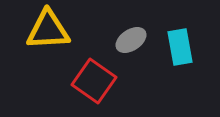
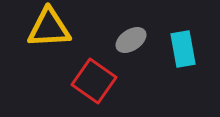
yellow triangle: moved 1 px right, 2 px up
cyan rectangle: moved 3 px right, 2 px down
